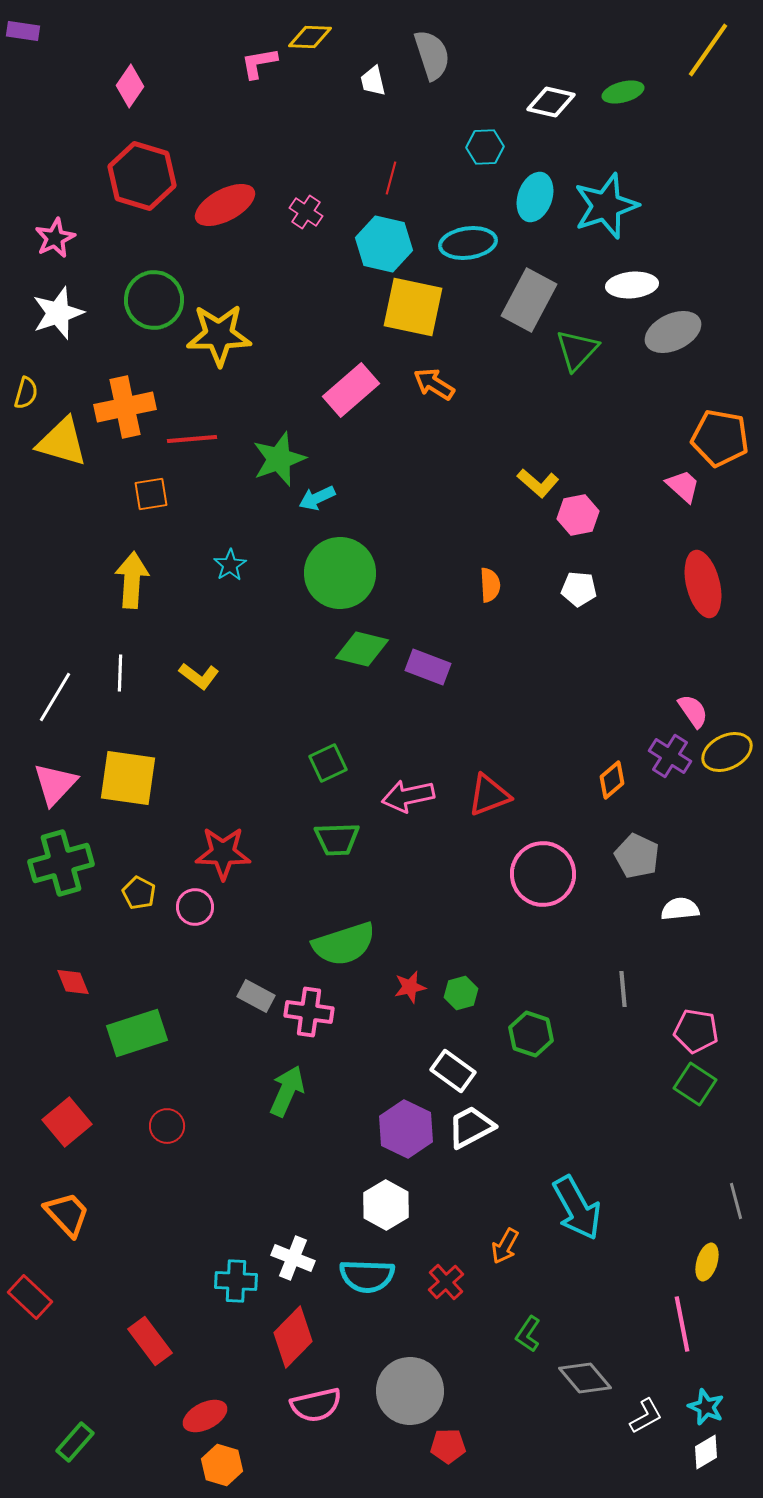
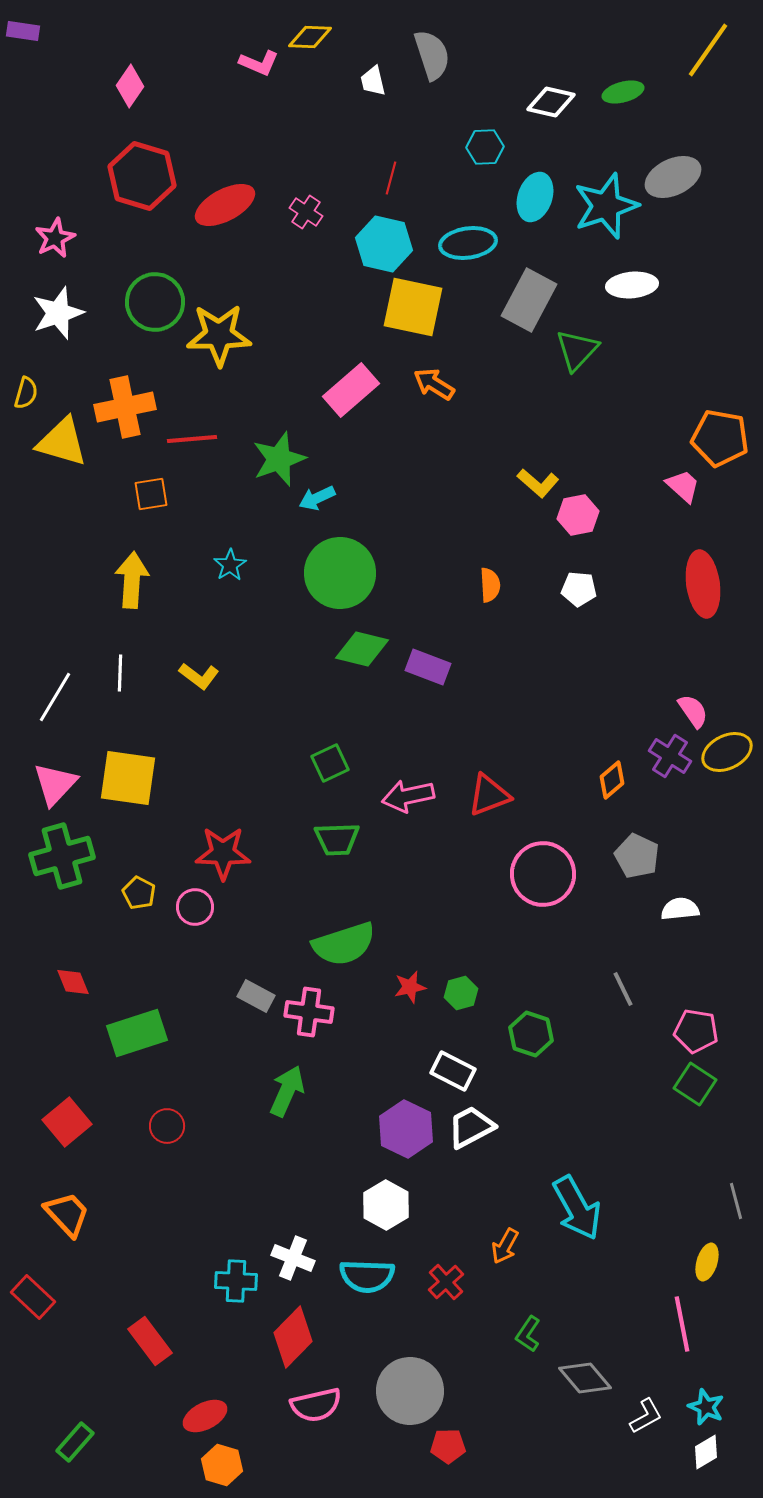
pink L-shape at (259, 63): rotated 147 degrees counterclockwise
green circle at (154, 300): moved 1 px right, 2 px down
gray ellipse at (673, 332): moved 155 px up
red ellipse at (703, 584): rotated 6 degrees clockwise
green square at (328, 763): moved 2 px right
green cross at (61, 863): moved 1 px right, 7 px up
gray line at (623, 989): rotated 21 degrees counterclockwise
white rectangle at (453, 1071): rotated 9 degrees counterclockwise
red rectangle at (30, 1297): moved 3 px right
